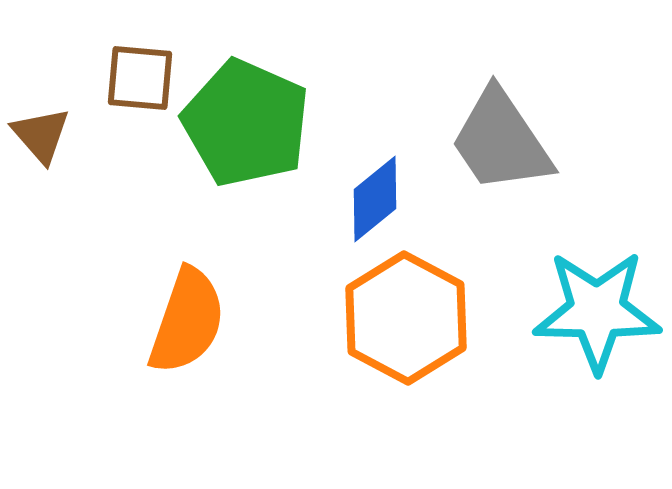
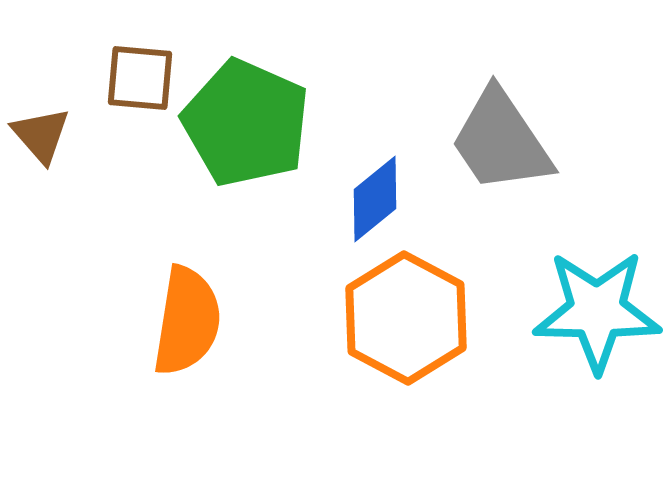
orange semicircle: rotated 10 degrees counterclockwise
